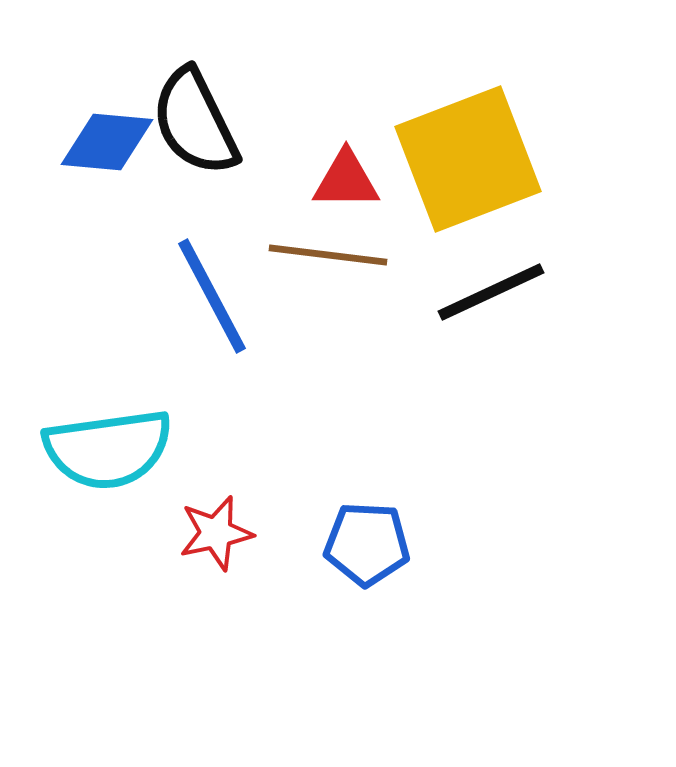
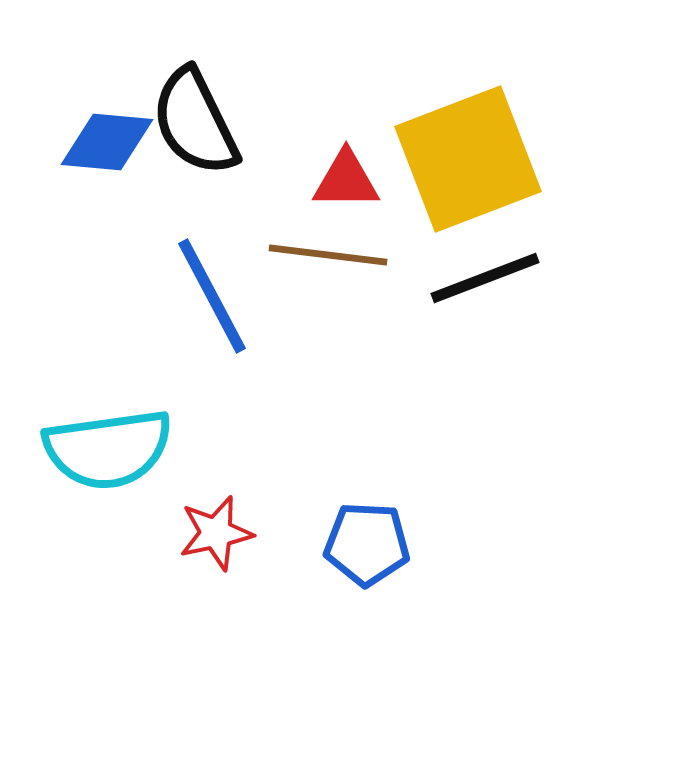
black line: moved 6 px left, 14 px up; rotated 4 degrees clockwise
